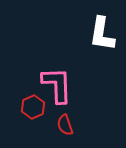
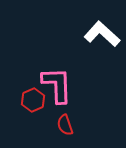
white L-shape: rotated 123 degrees clockwise
red hexagon: moved 7 px up
